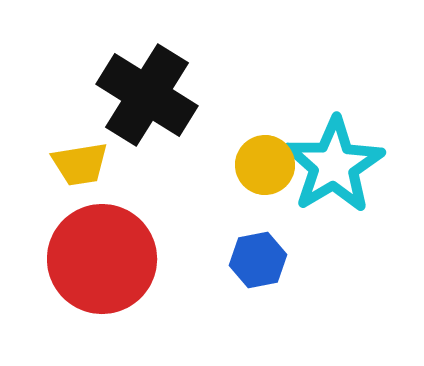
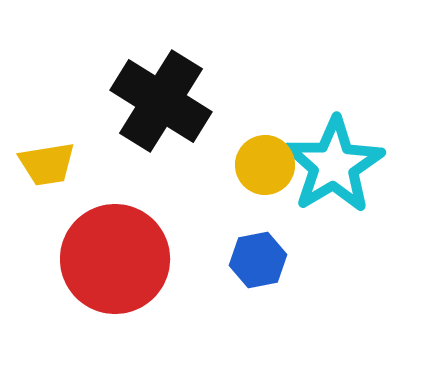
black cross: moved 14 px right, 6 px down
yellow trapezoid: moved 33 px left
red circle: moved 13 px right
